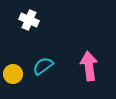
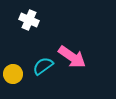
pink arrow: moved 17 px left, 9 px up; rotated 132 degrees clockwise
